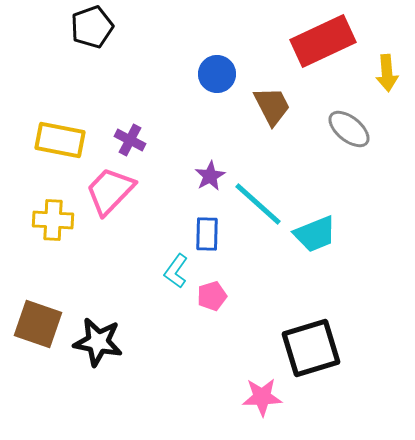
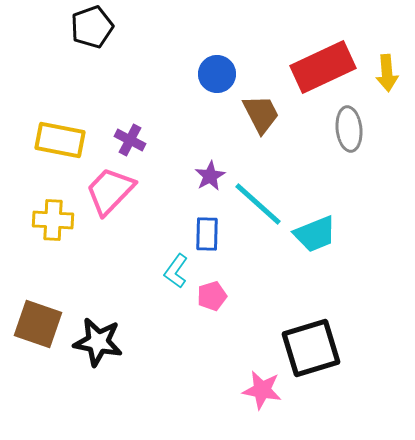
red rectangle: moved 26 px down
brown trapezoid: moved 11 px left, 8 px down
gray ellipse: rotated 45 degrees clockwise
pink star: moved 7 px up; rotated 12 degrees clockwise
